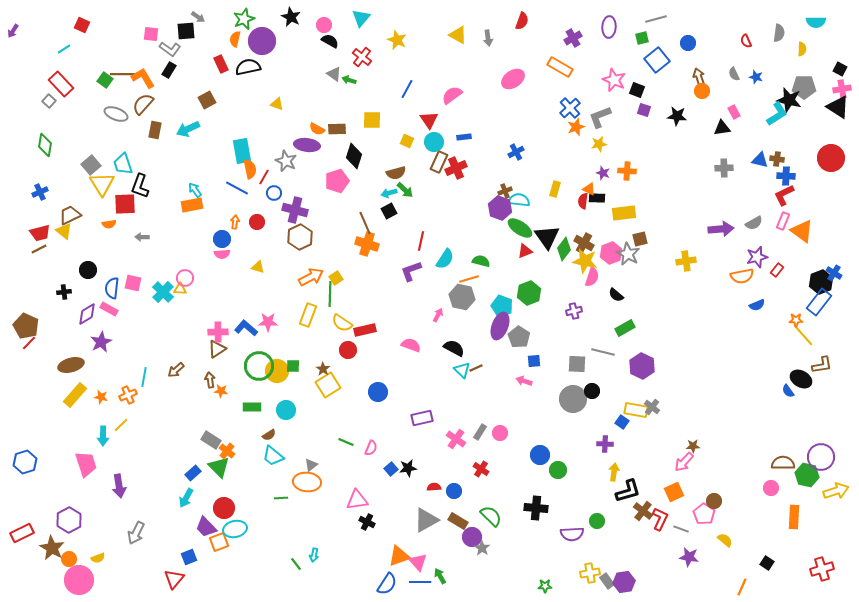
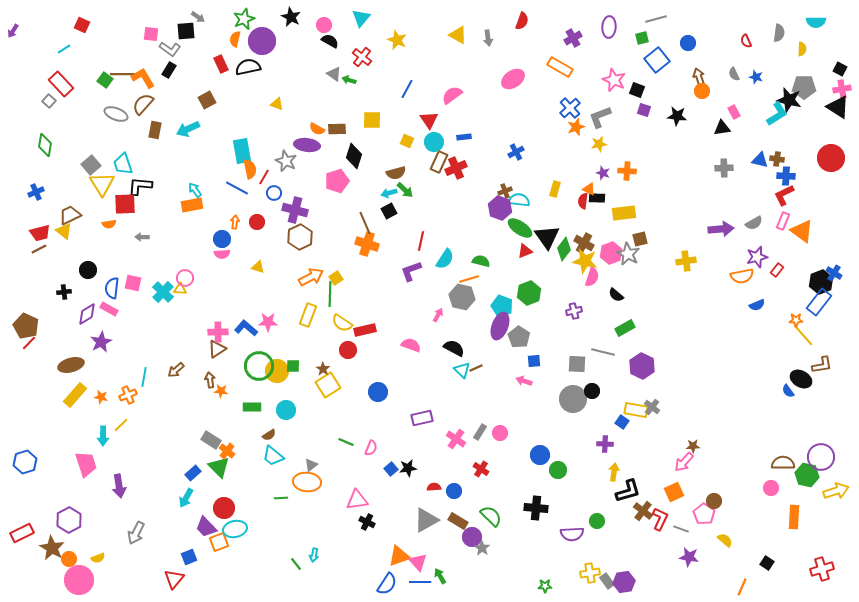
black L-shape at (140, 186): rotated 75 degrees clockwise
blue cross at (40, 192): moved 4 px left
